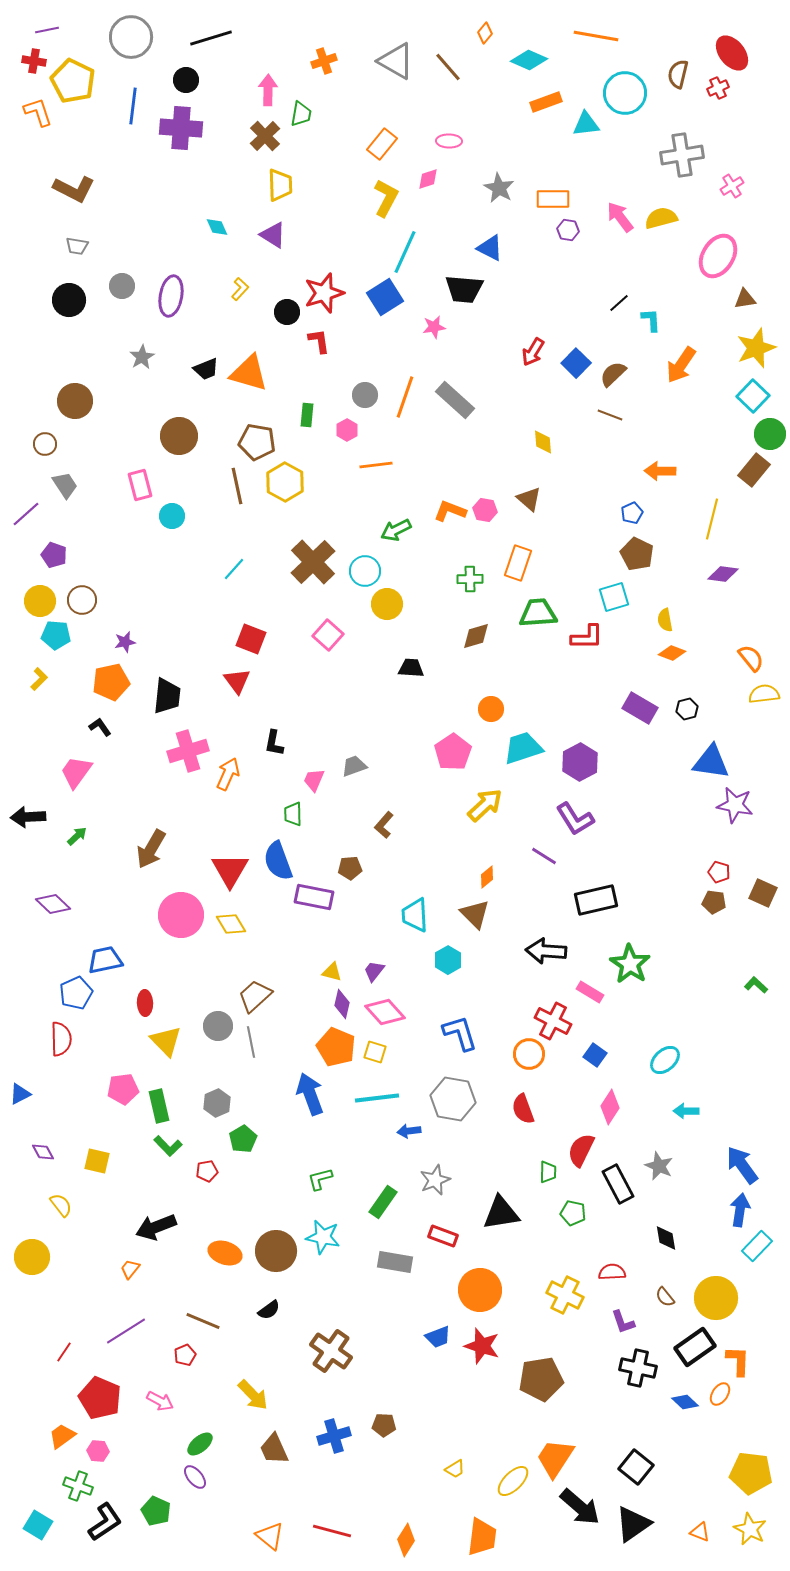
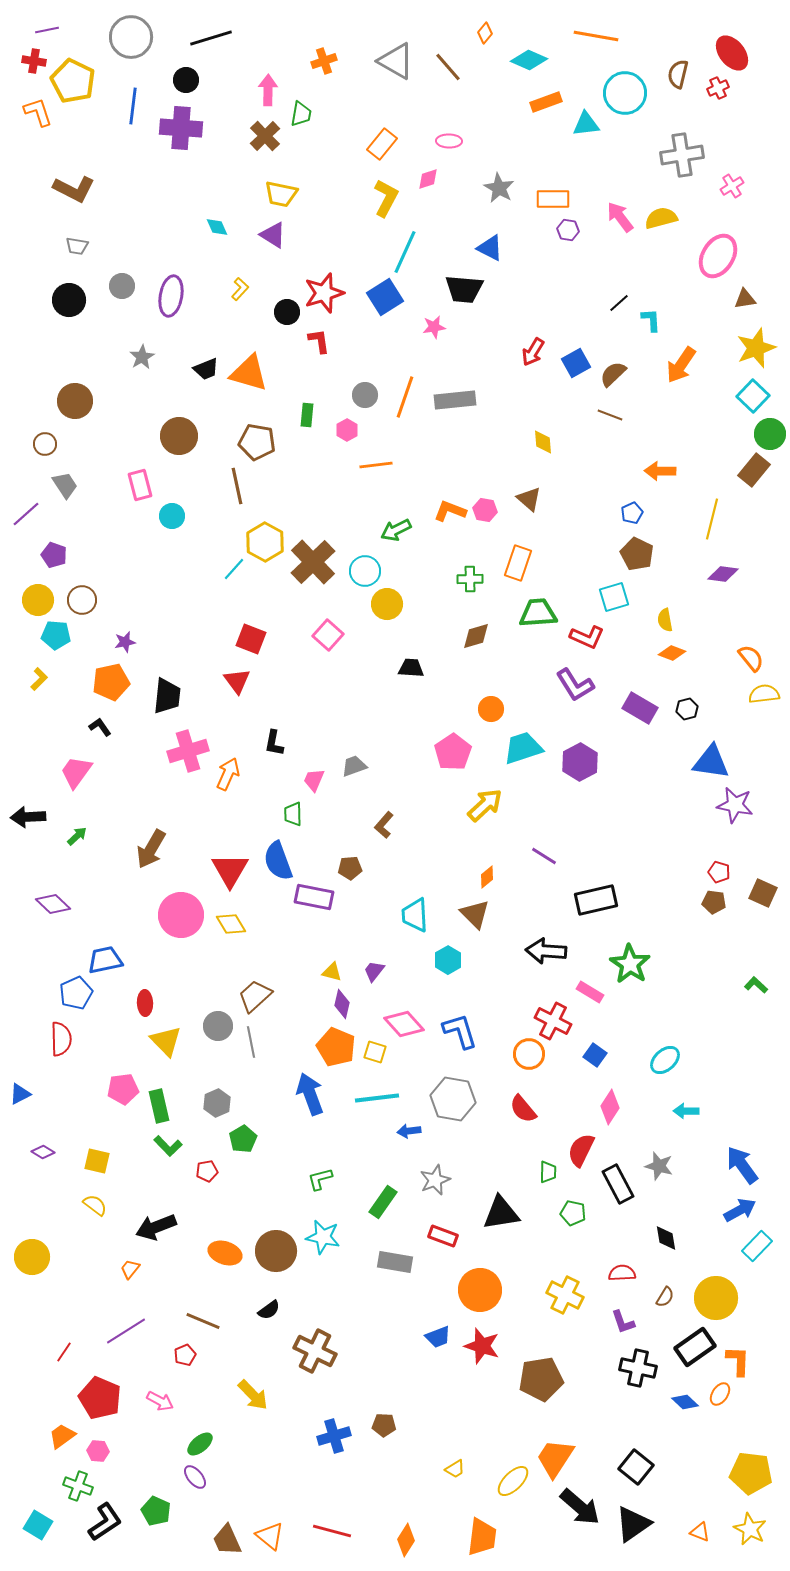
yellow trapezoid at (280, 185): moved 1 px right, 9 px down; rotated 104 degrees clockwise
blue square at (576, 363): rotated 16 degrees clockwise
gray rectangle at (455, 400): rotated 48 degrees counterclockwise
yellow hexagon at (285, 482): moved 20 px left, 60 px down
yellow circle at (40, 601): moved 2 px left, 1 px up
red L-shape at (587, 637): rotated 24 degrees clockwise
purple L-shape at (575, 819): moved 134 px up
pink diamond at (385, 1012): moved 19 px right, 12 px down
blue L-shape at (460, 1033): moved 2 px up
red semicircle at (523, 1109): rotated 20 degrees counterclockwise
purple diamond at (43, 1152): rotated 30 degrees counterclockwise
gray star at (659, 1166): rotated 8 degrees counterclockwise
yellow semicircle at (61, 1205): moved 34 px right; rotated 15 degrees counterclockwise
blue arrow at (740, 1210): rotated 52 degrees clockwise
red semicircle at (612, 1272): moved 10 px right, 1 px down
brown semicircle at (665, 1297): rotated 110 degrees counterclockwise
brown cross at (331, 1351): moved 16 px left; rotated 9 degrees counterclockwise
brown trapezoid at (274, 1449): moved 47 px left, 91 px down
